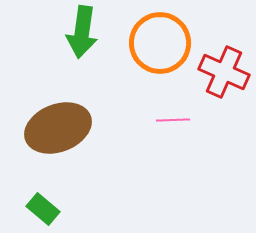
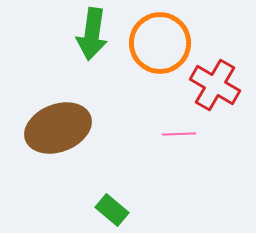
green arrow: moved 10 px right, 2 px down
red cross: moved 9 px left, 13 px down; rotated 6 degrees clockwise
pink line: moved 6 px right, 14 px down
green rectangle: moved 69 px right, 1 px down
